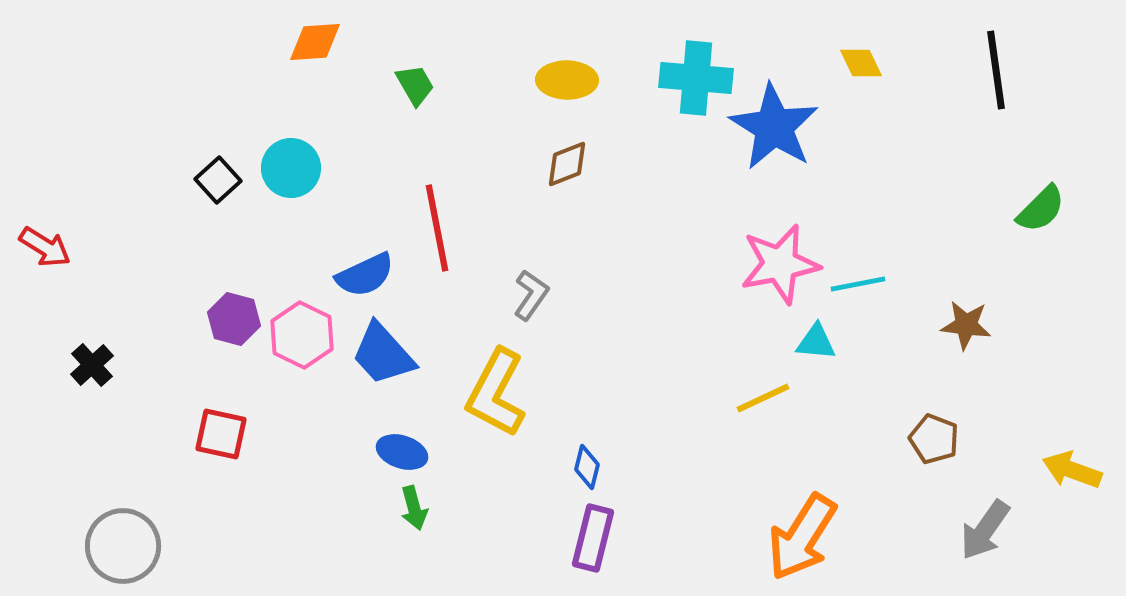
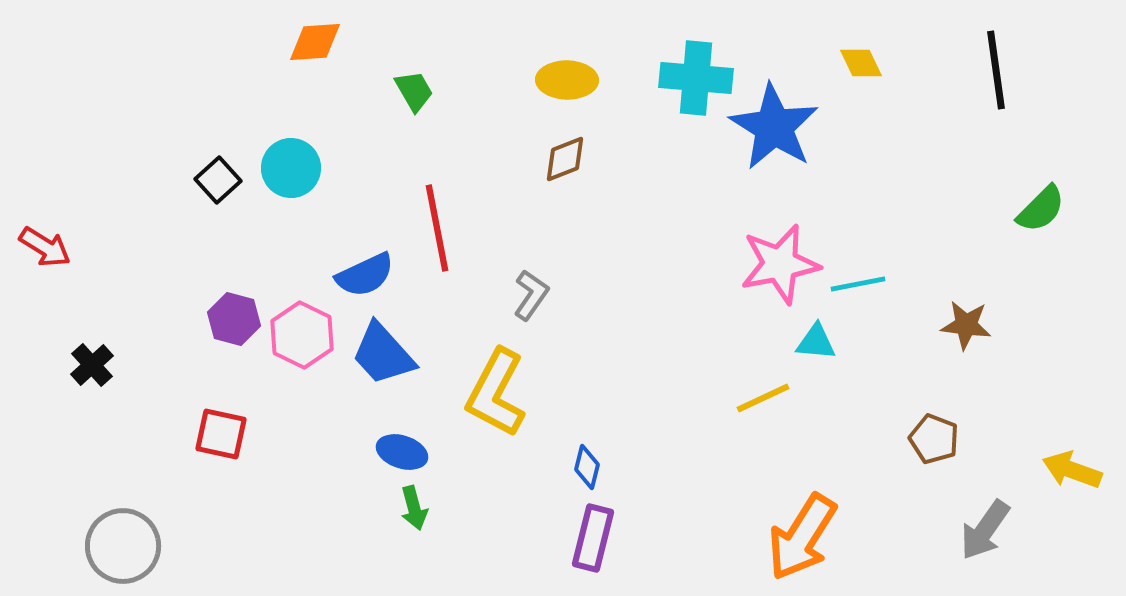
green trapezoid: moved 1 px left, 6 px down
brown diamond: moved 2 px left, 5 px up
